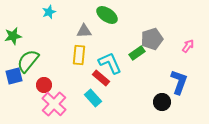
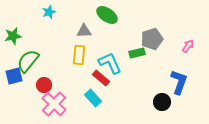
green rectangle: rotated 21 degrees clockwise
